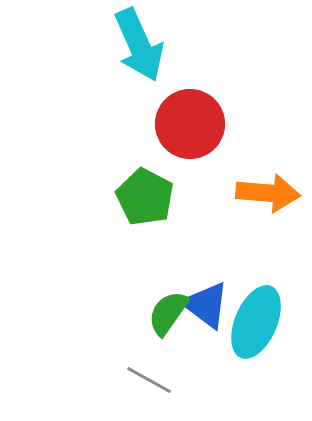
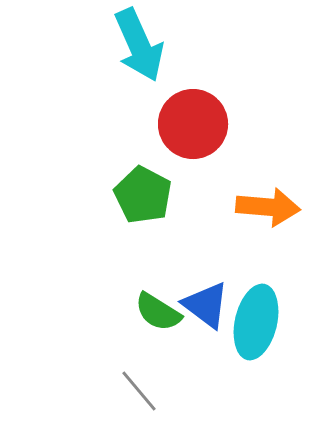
red circle: moved 3 px right
orange arrow: moved 14 px down
green pentagon: moved 2 px left, 2 px up
green semicircle: moved 10 px left, 1 px up; rotated 93 degrees counterclockwise
cyan ellipse: rotated 10 degrees counterclockwise
gray line: moved 10 px left, 11 px down; rotated 21 degrees clockwise
